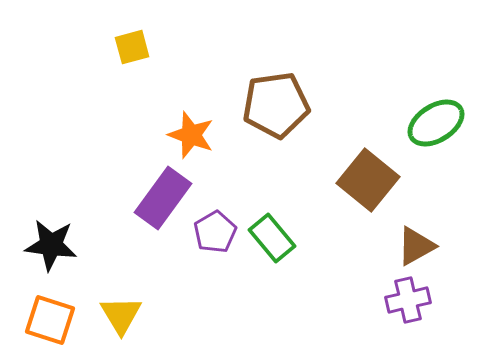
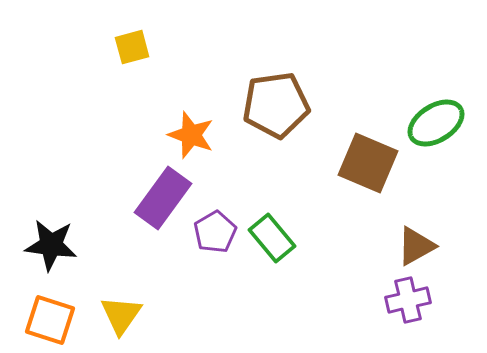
brown square: moved 17 px up; rotated 16 degrees counterclockwise
yellow triangle: rotated 6 degrees clockwise
